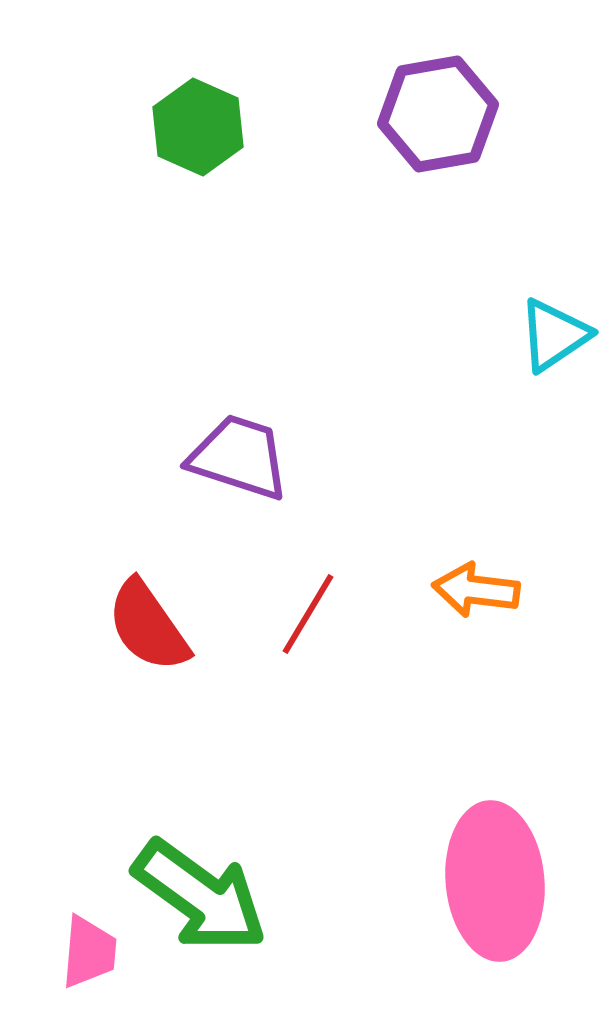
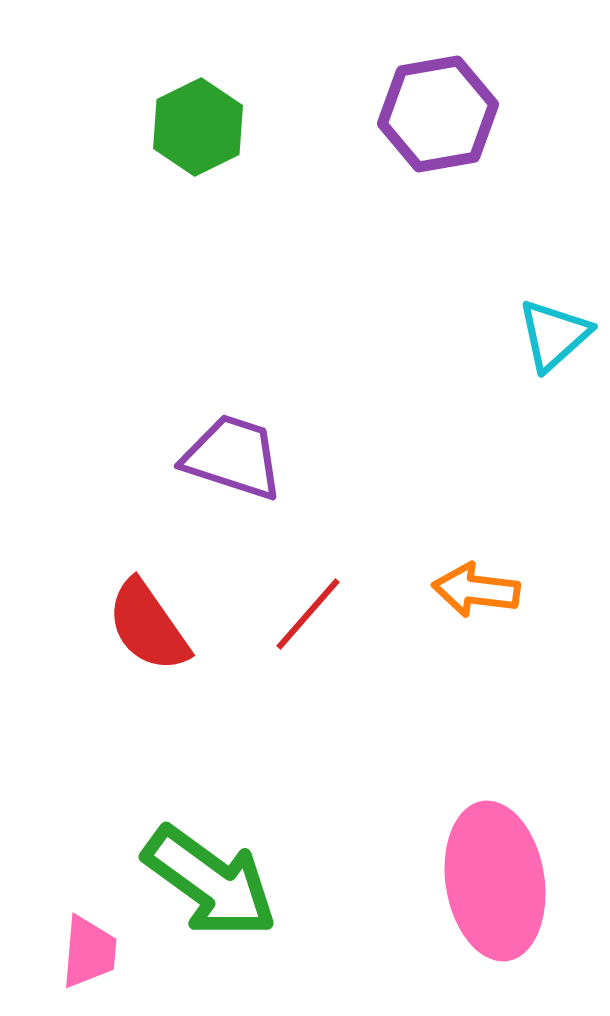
green hexagon: rotated 10 degrees clockwise
cyan triangle: rotated 8 degrees counterclockwise
purple trapezoid: moved 6 px left
red line: rotated 10 degrees clockwise
pink ellipse: rotated 4 degrees counterclockwise
green arrow: moved 10 px right, 14 px up
